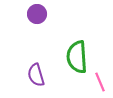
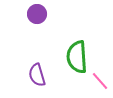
purple semicircle: moved 1 px right
pink line: moved 1 px up; rotated 18 degrees counterclockwise
